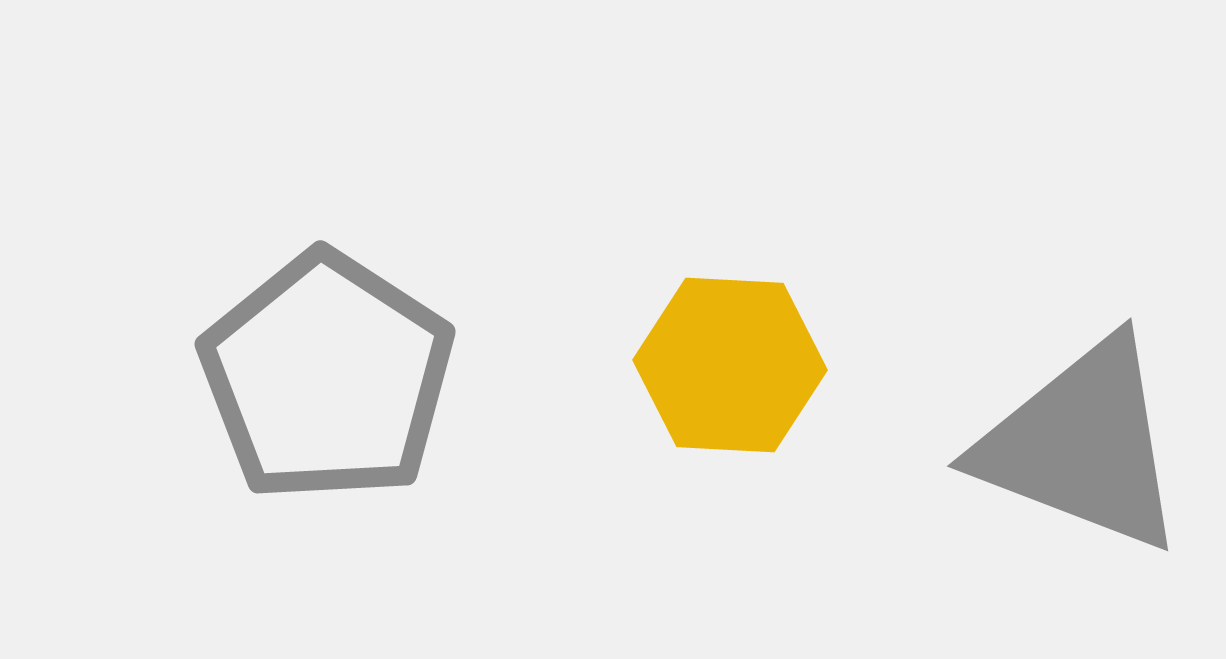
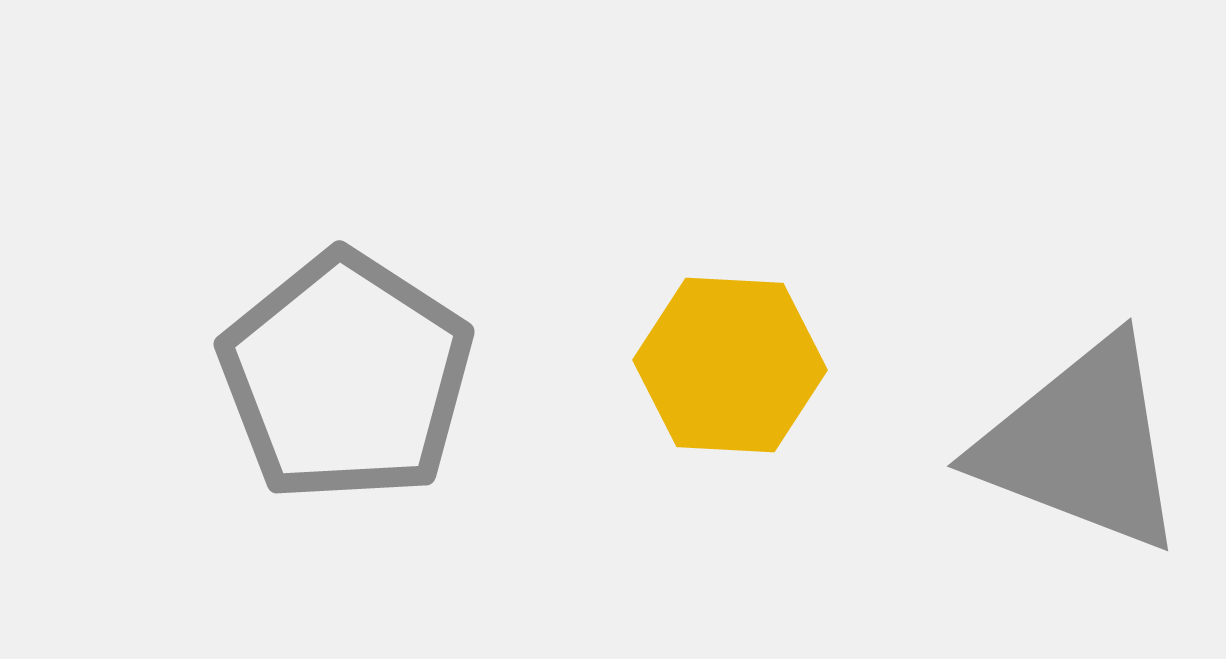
gray pentagon: moved 19 px right
